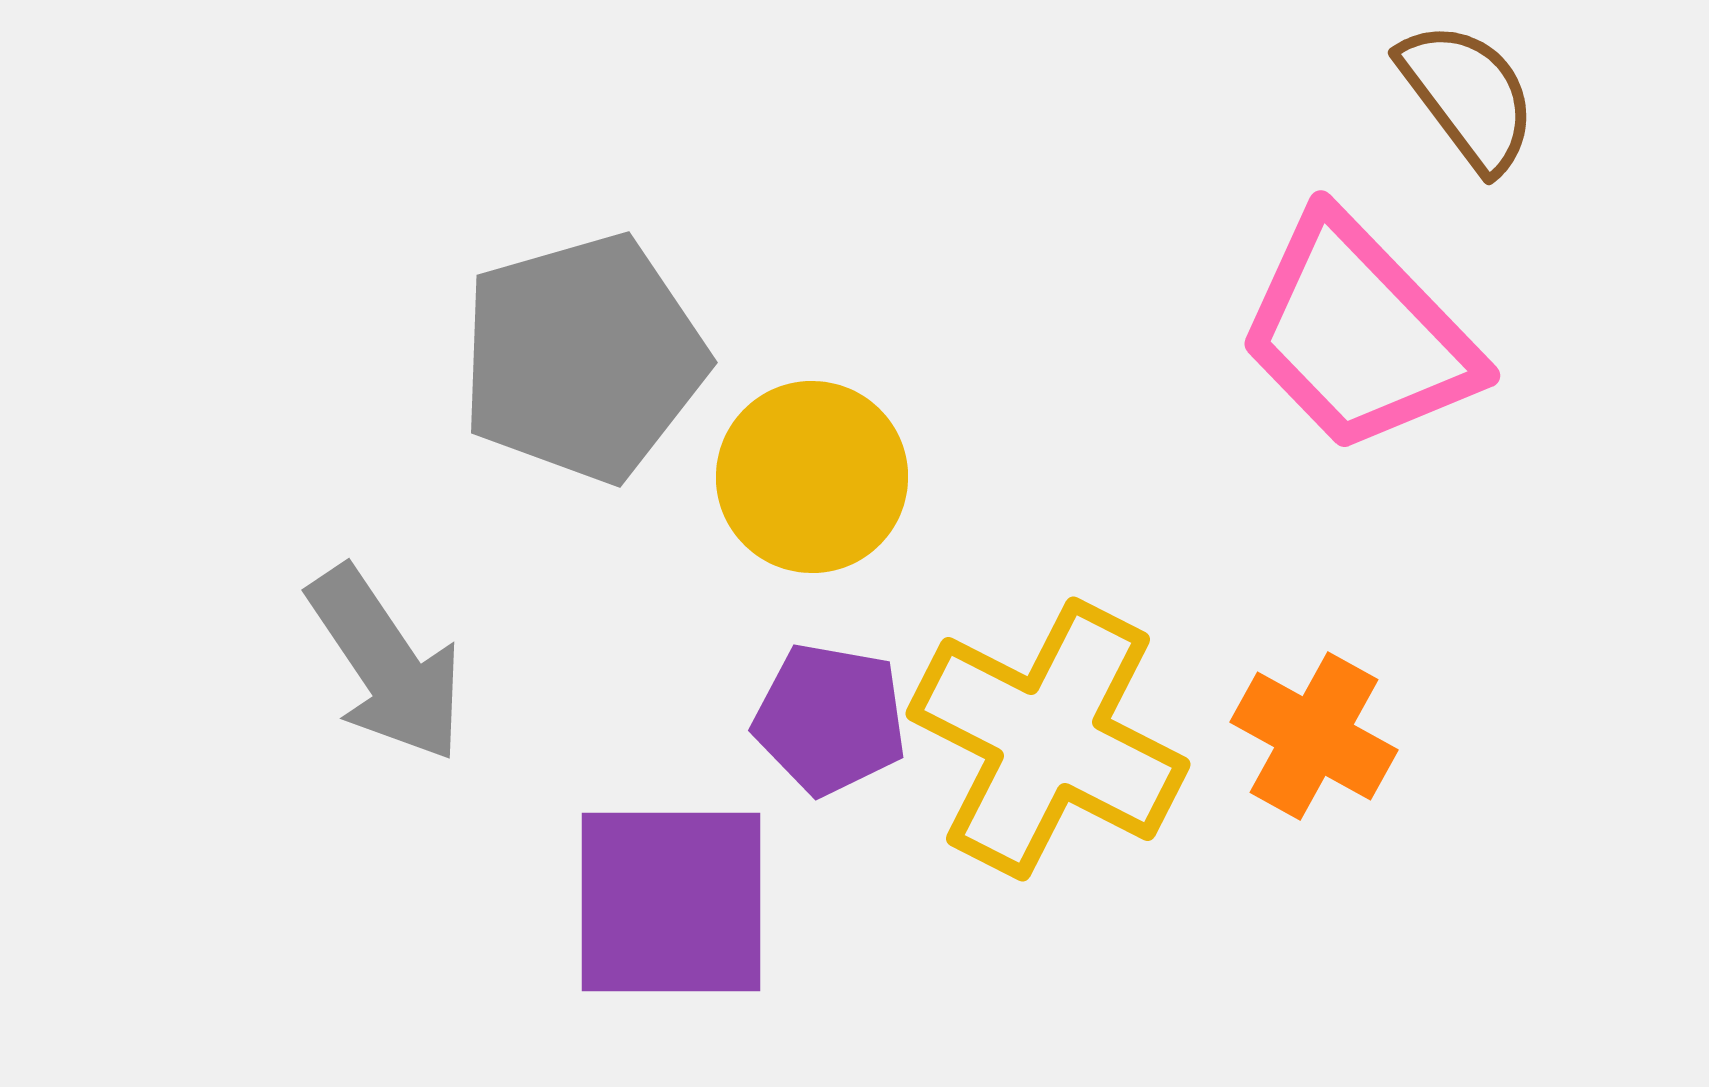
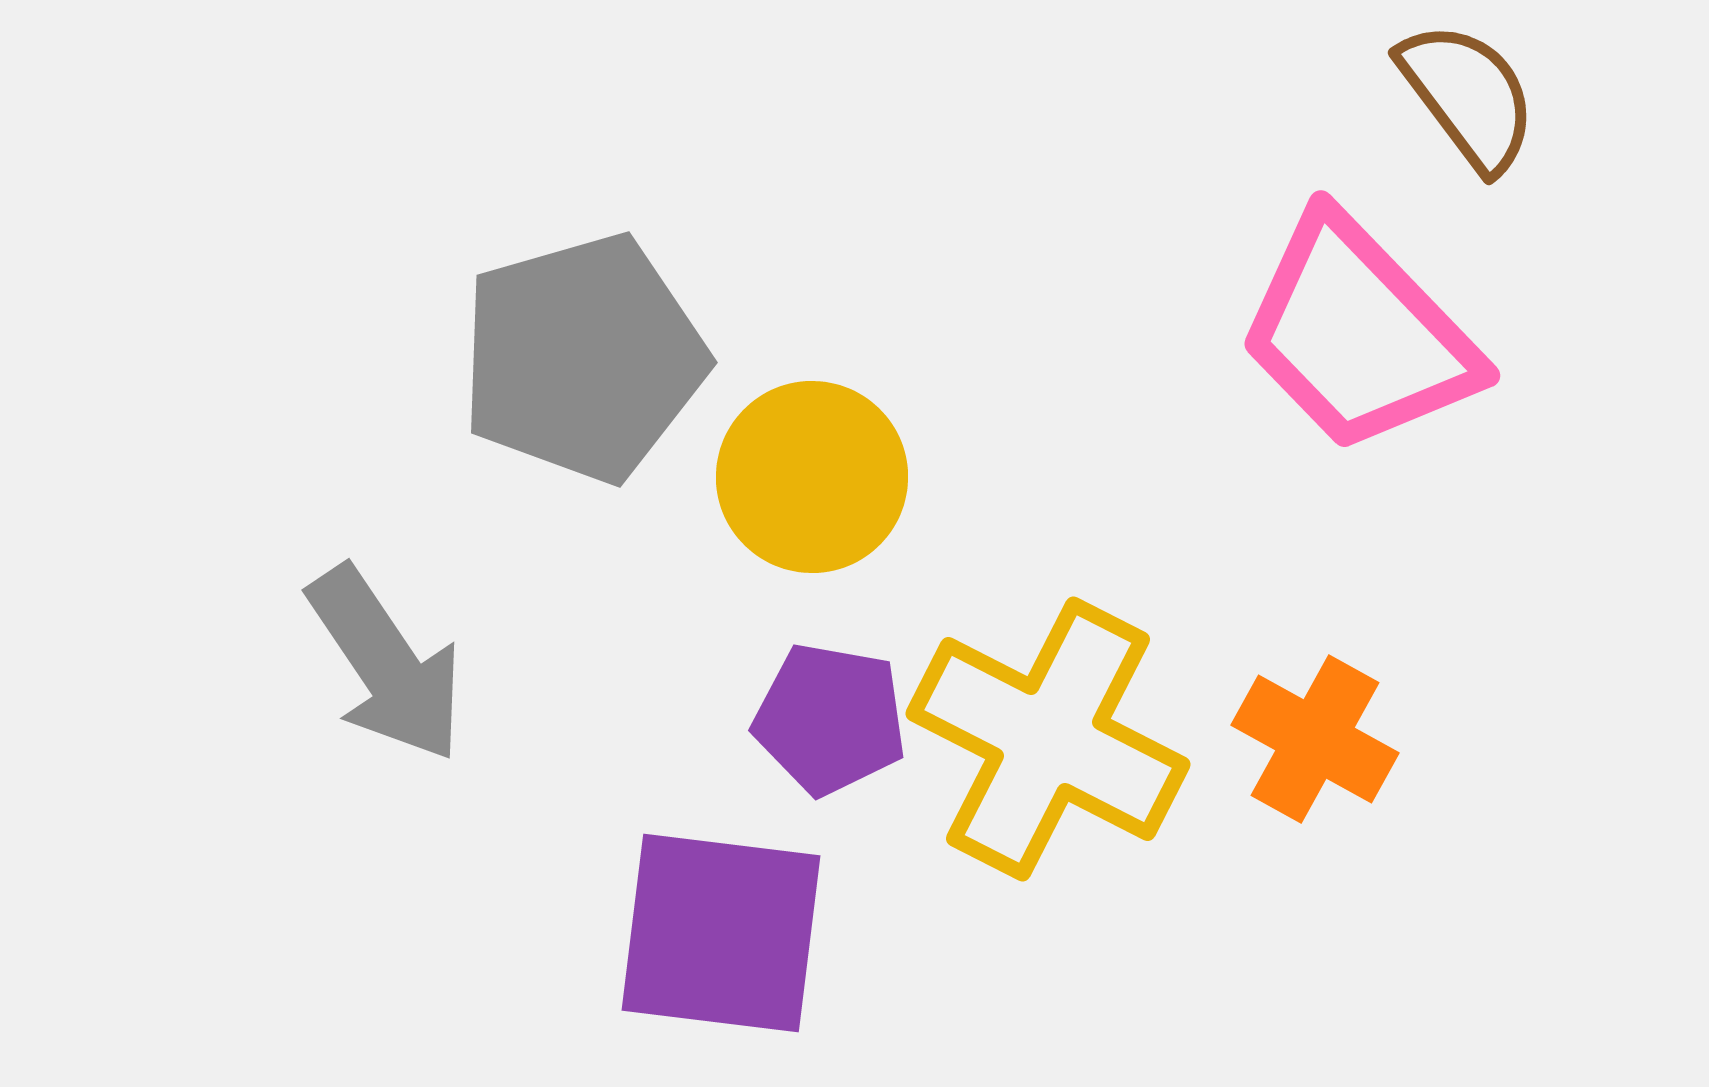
orange cross: moved 1 px right, 3 px down
purple square: moved 50 px right, 31 px down; rotated 7 degrees clockwise
